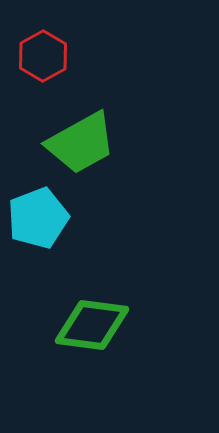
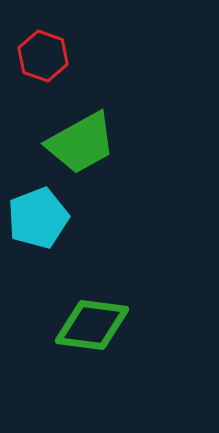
red hexagon: rotated 12 degrees counterclockwise
